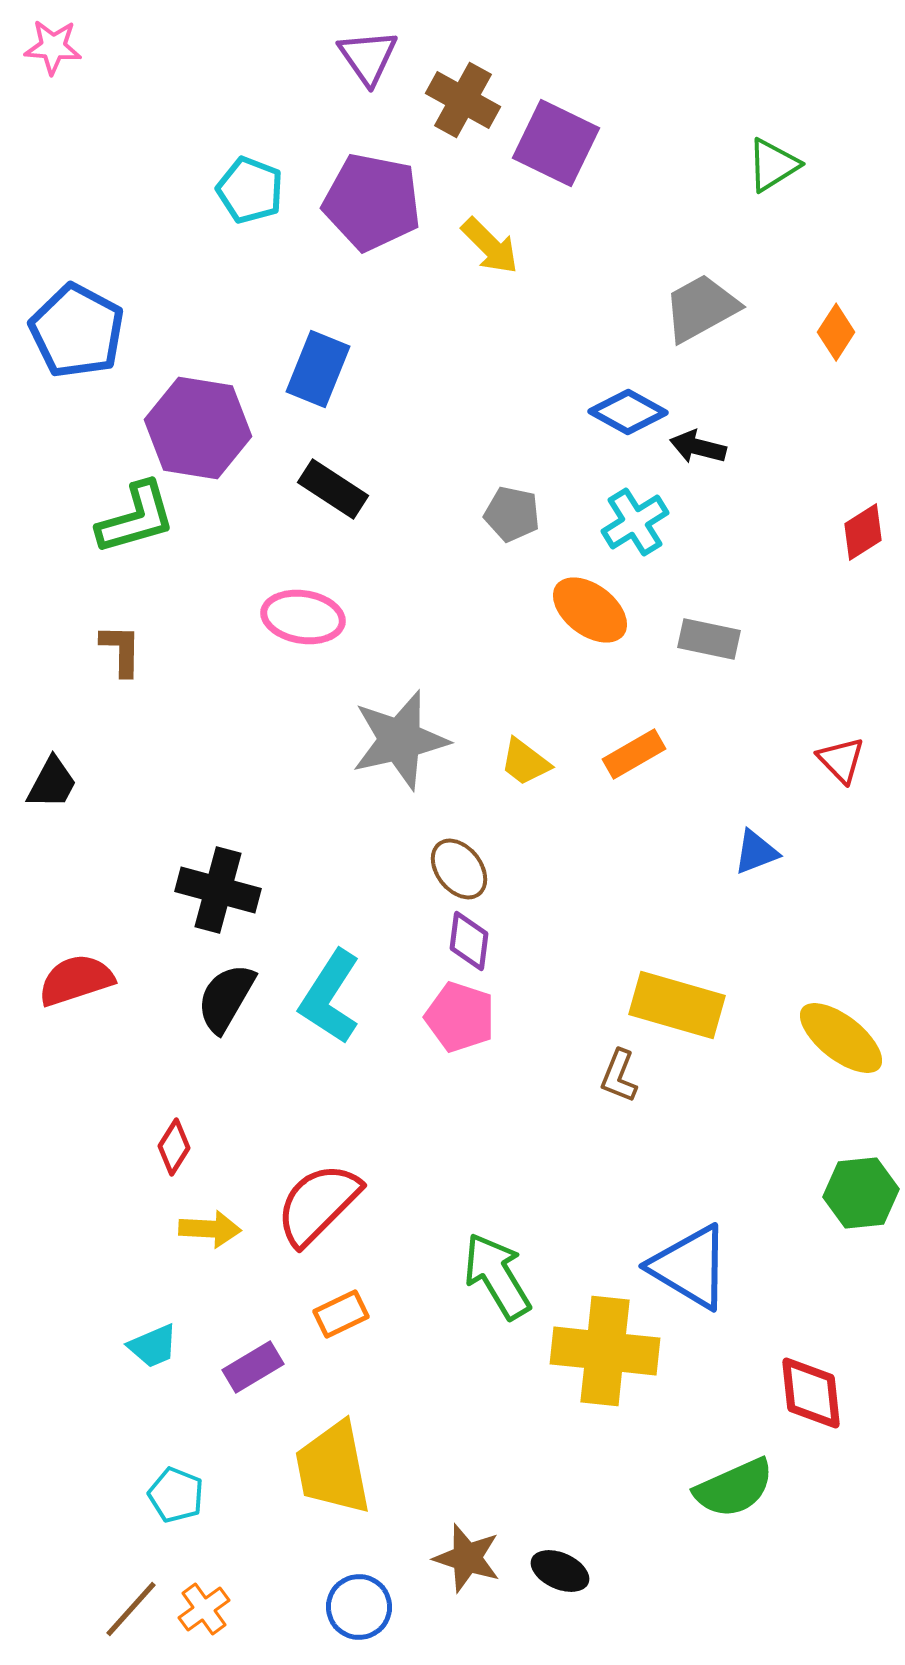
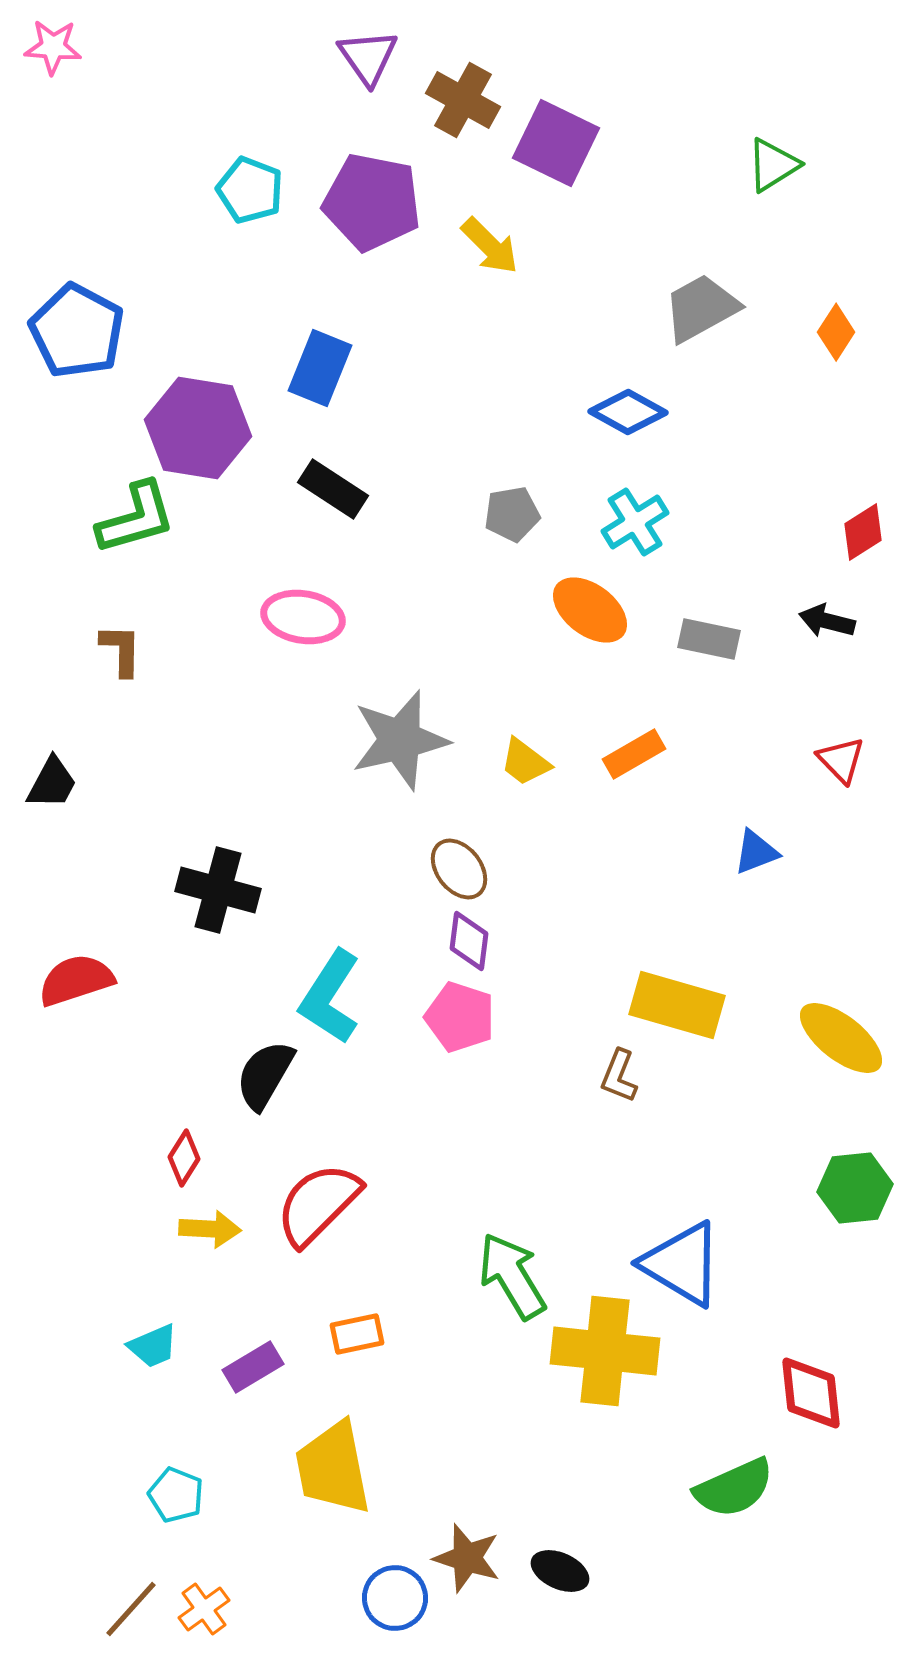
blue rectangle at (318, 369): moved 2 px right, 1 px up
black arrow at (698, 447): moved 129 px right, 174 px down
gray pentagon at (512, 514): rotated 22 degrees counterclockwise
black semicircle at (226, 998): moved 39 px right, 77 px down
red diamond at (174, 1147): moved 10 px right, 11 px down
green hexagon at (861, 1193): moved 6 px left, 5 px up
blue triangle at (690, 1267): moved 8 px left, 3 px up
green arrow at (497, 1276): moved 15 px right
orange rectangle at (341, 1314): moved 16 px right, 20 px down; rotated 14 degrees clockwise
blue circle at (359, 1607): moved 36 px right, 9 px up
